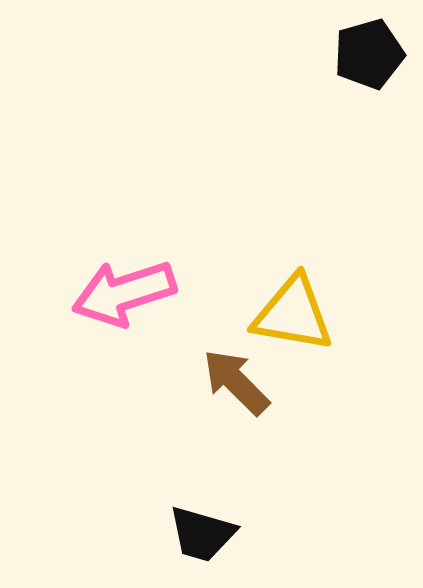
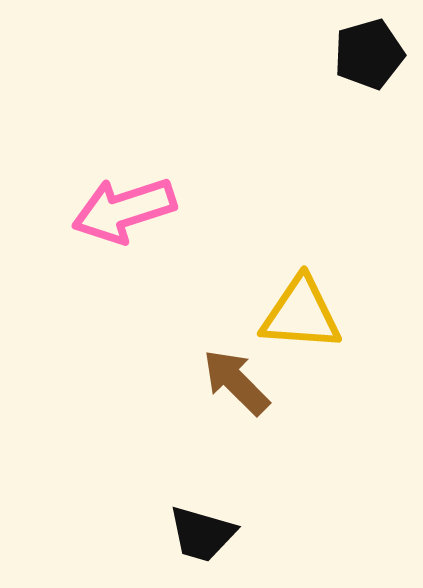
pink arrow: moved 83 px up
yellow triangle: moved 8 px right; rotated 6 degrees counterclockwise
